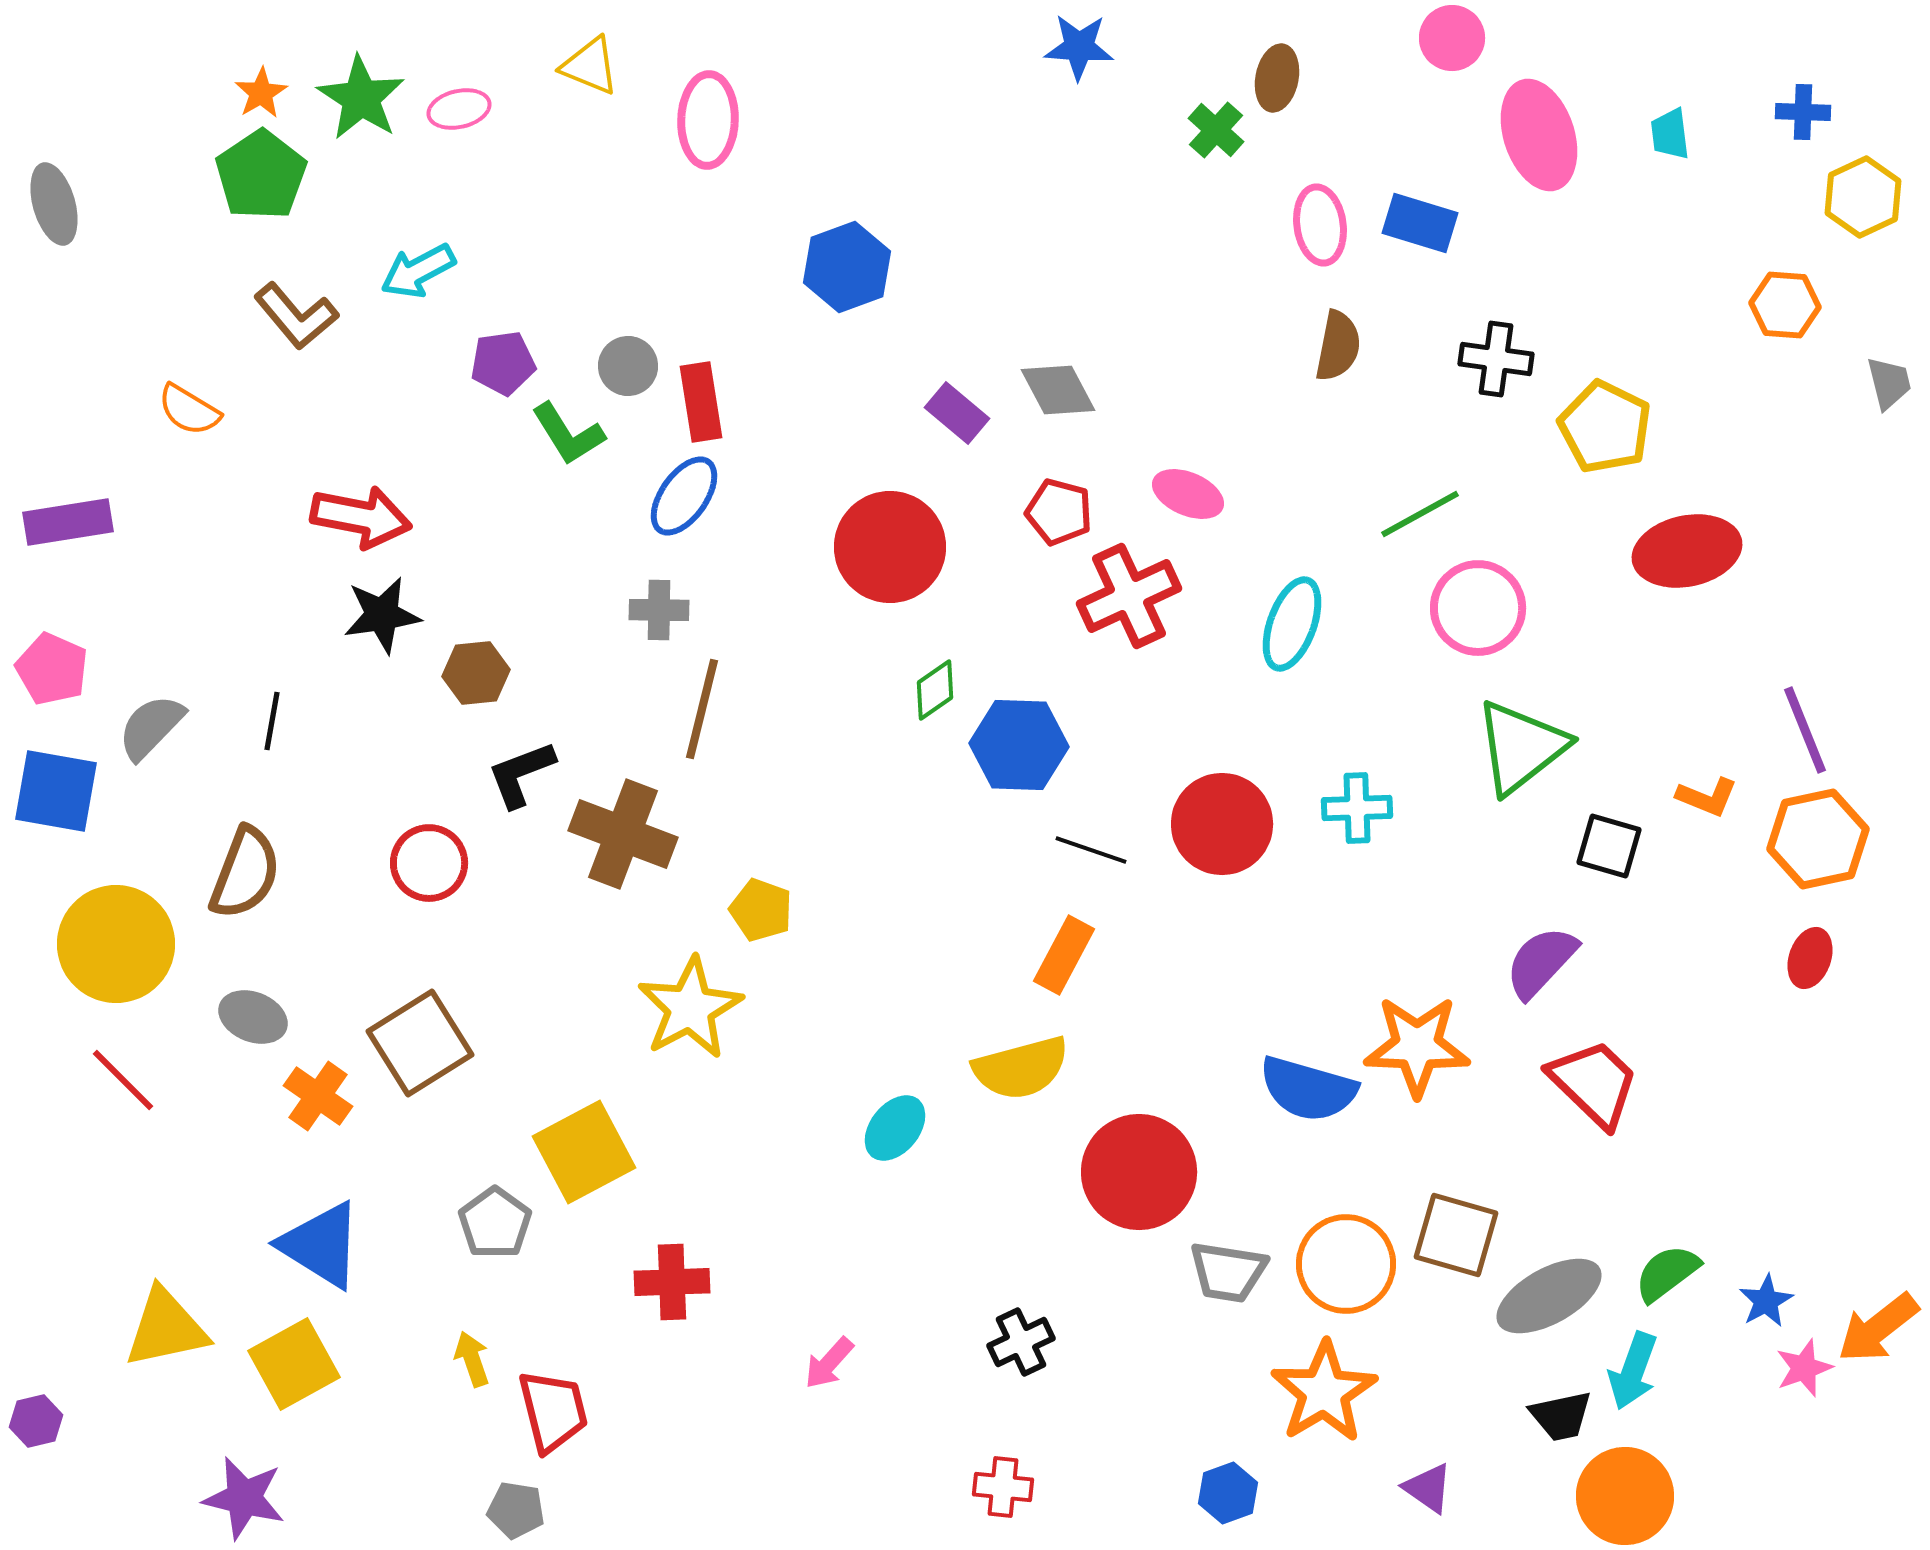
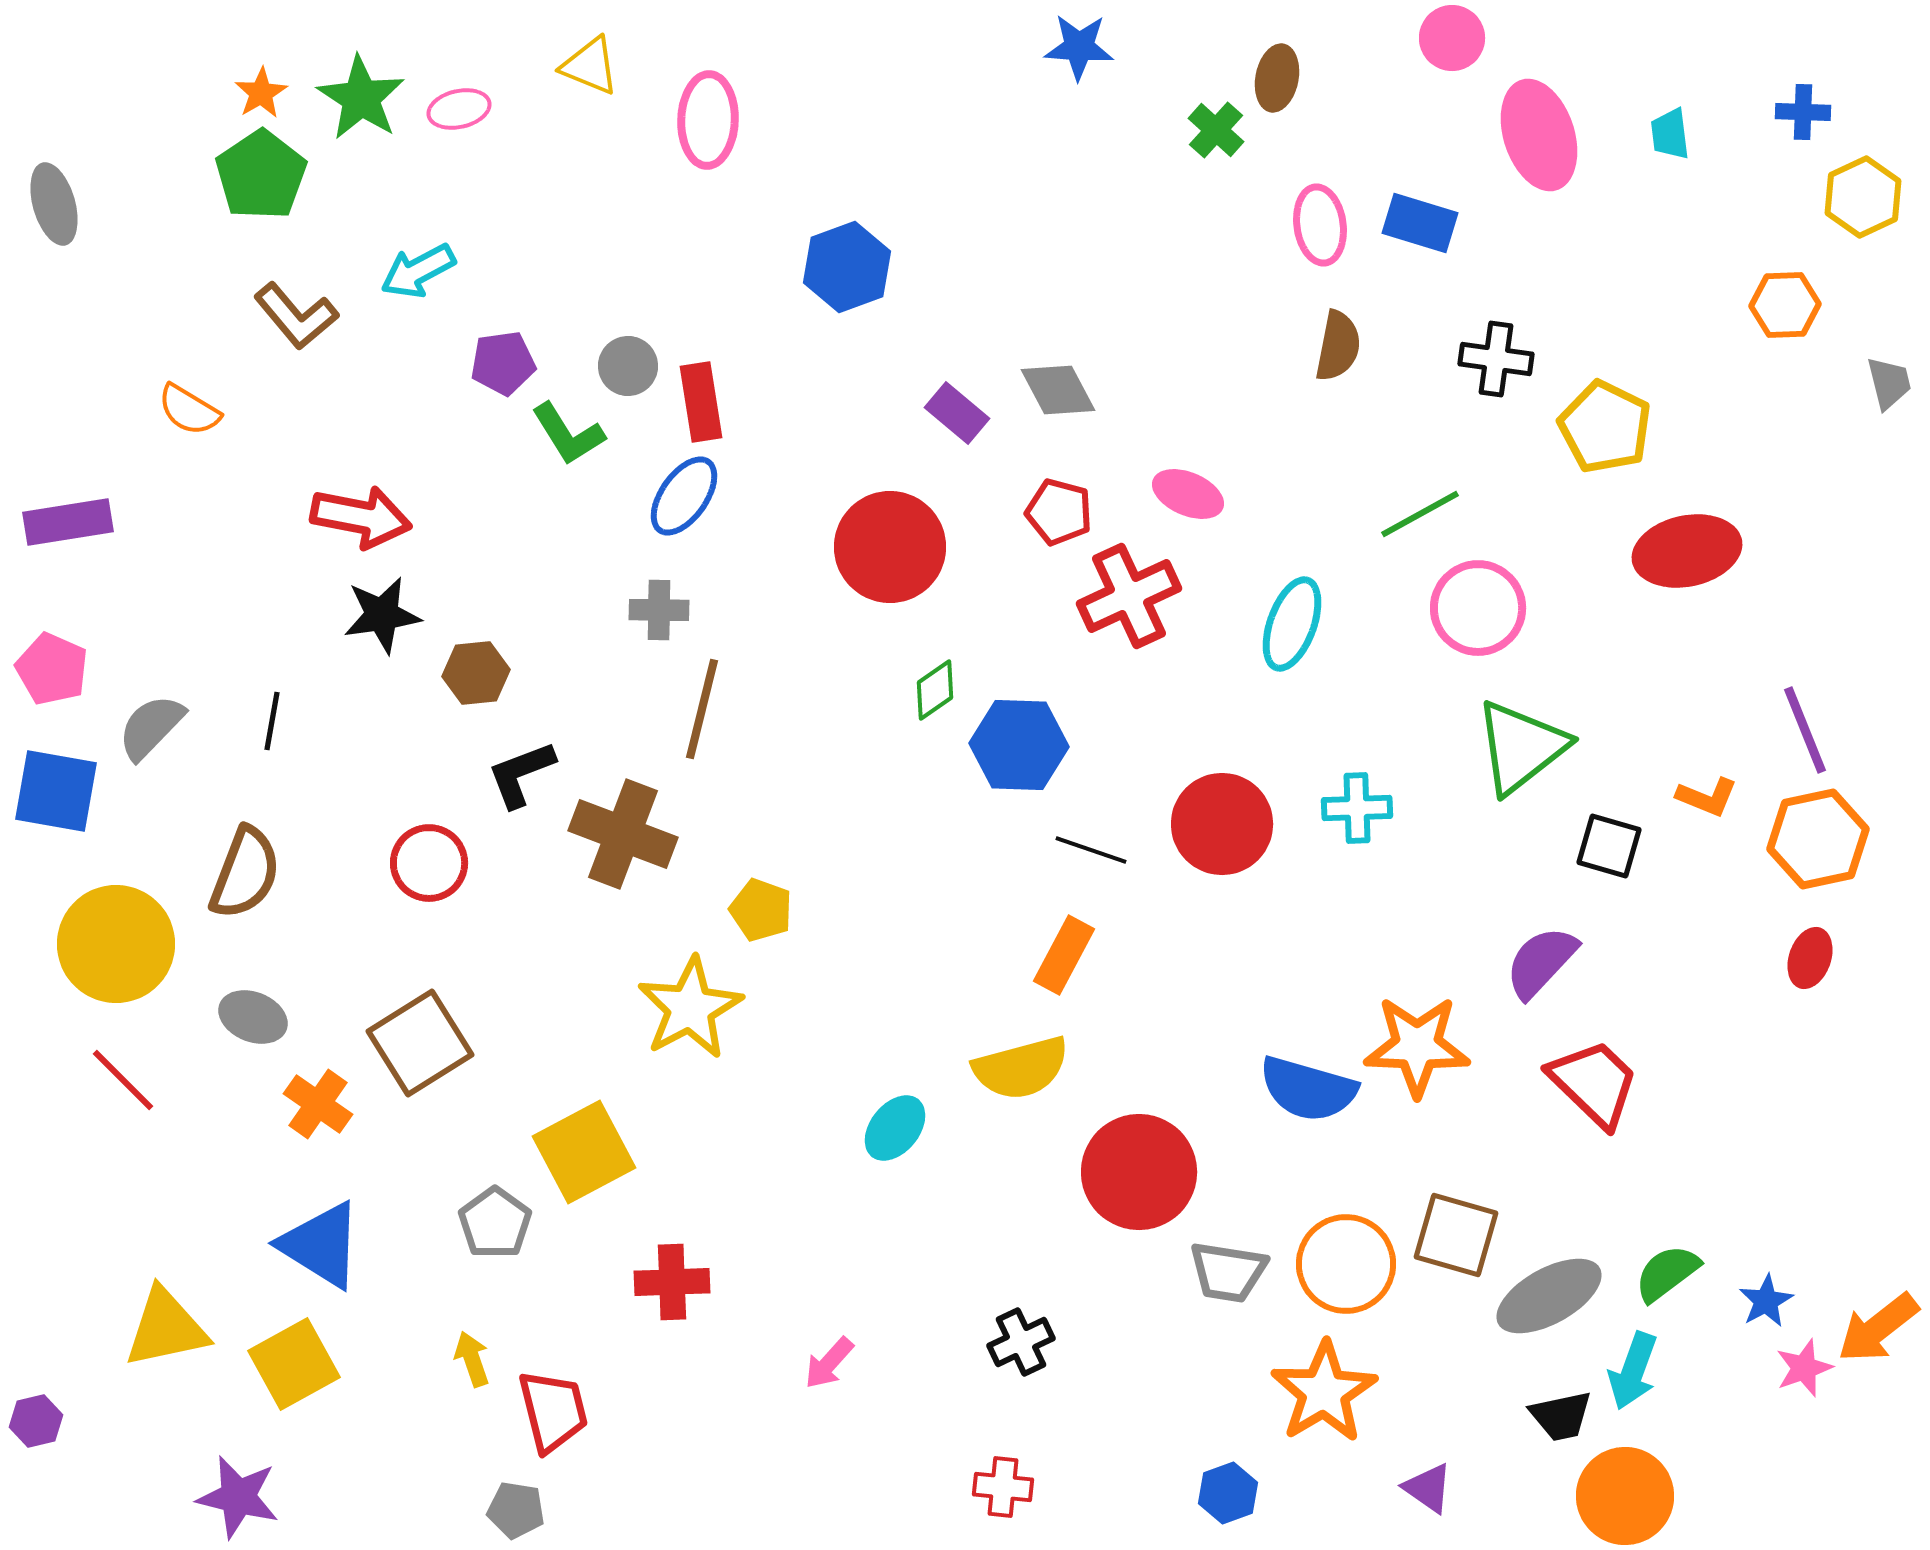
orange hexagon at (1785, 305): rotated 6 degrees counterclockwise
orange cross at (318, 1096): moved 8 px down
purple star at (244, 1498): moved 6 px left, 1 px up
